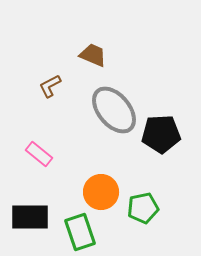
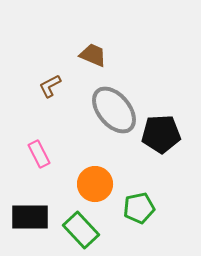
pink rectangle: rotated 24 degrees clockwise
orange circle: moved 6 px left, 8 px up
green pentagon: moved 4 px left
green rectangle: moved 1 px right, 2 px up; rotated 24 degrees counterclockwise
